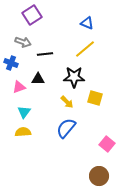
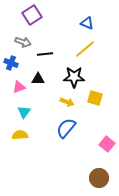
yellow arrow: rotated 24 degrees counterclockwise
yellow semicircle: moved 3 px left, 3 px down
brown circle: moved 2 px down
